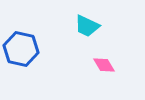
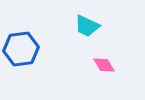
blue hexagon: rotated 20 degrees counterclockwise
